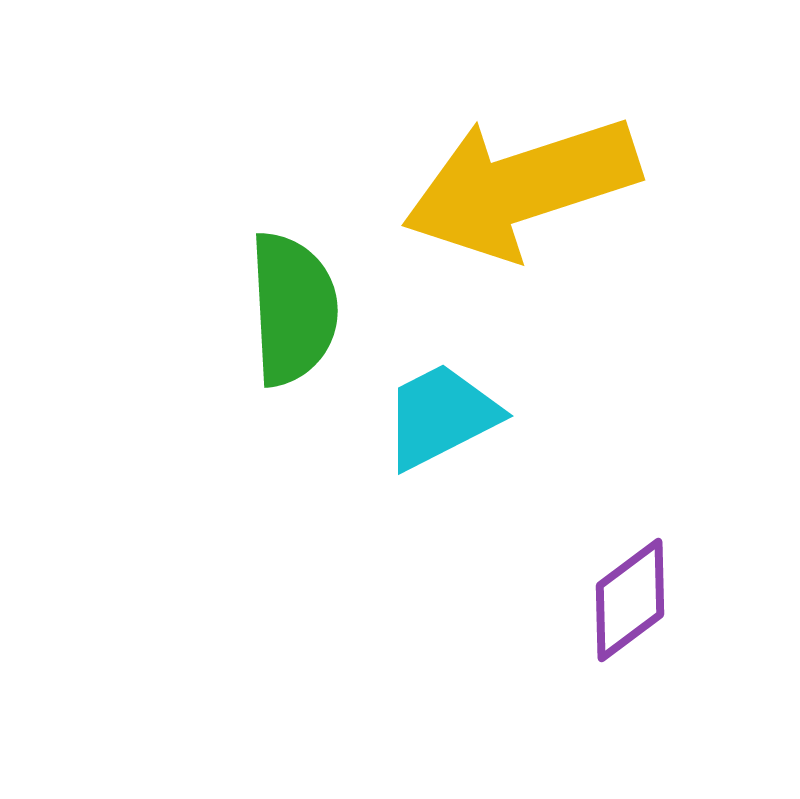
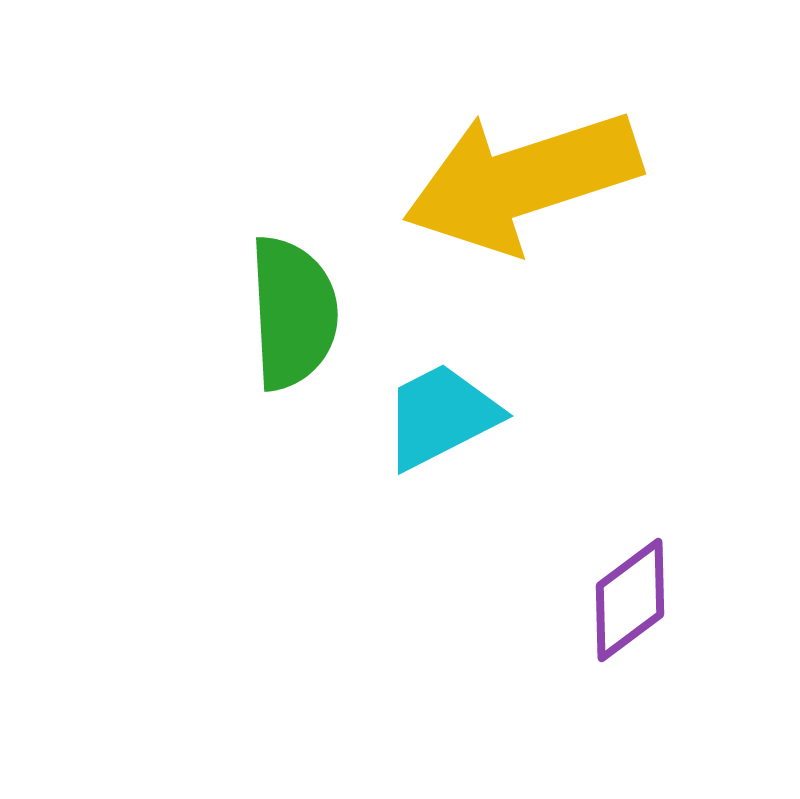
yellow arrow: moved 1 px right, 6 px up
green semicircle: moved 4 px down
